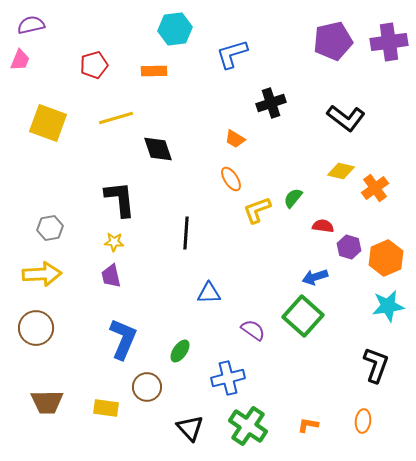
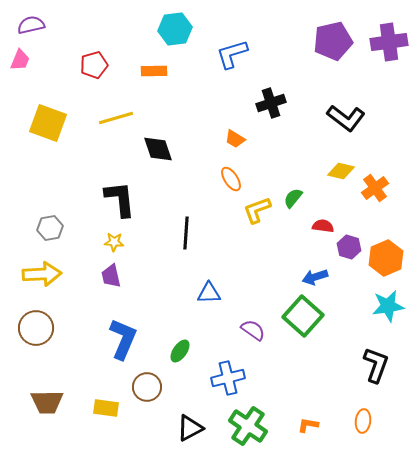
black triangle at (190, 428): rotated 44 degrees clockwise
